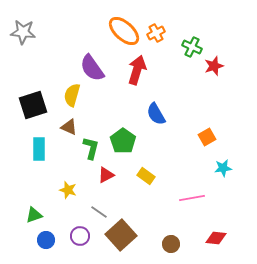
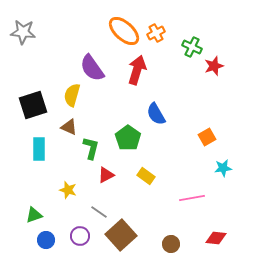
green pentagon: moved 5 px right, 3 px up
